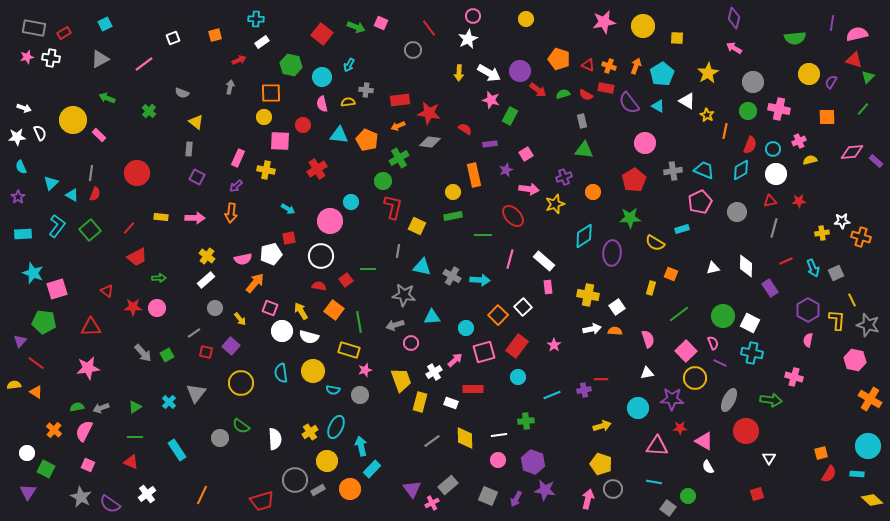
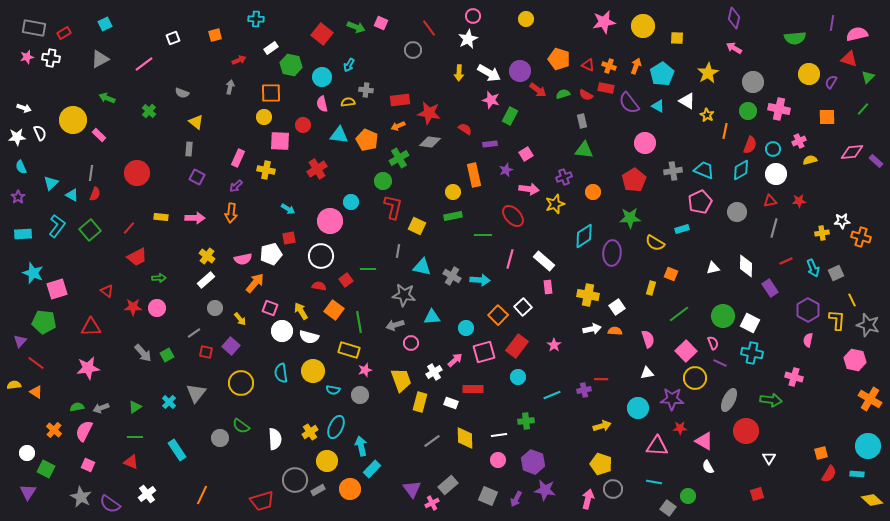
white rectangle at (262, 42): moved 9 px right, 6 px down
red triangle at (854, 60): moved 5 px left, 1 px up
